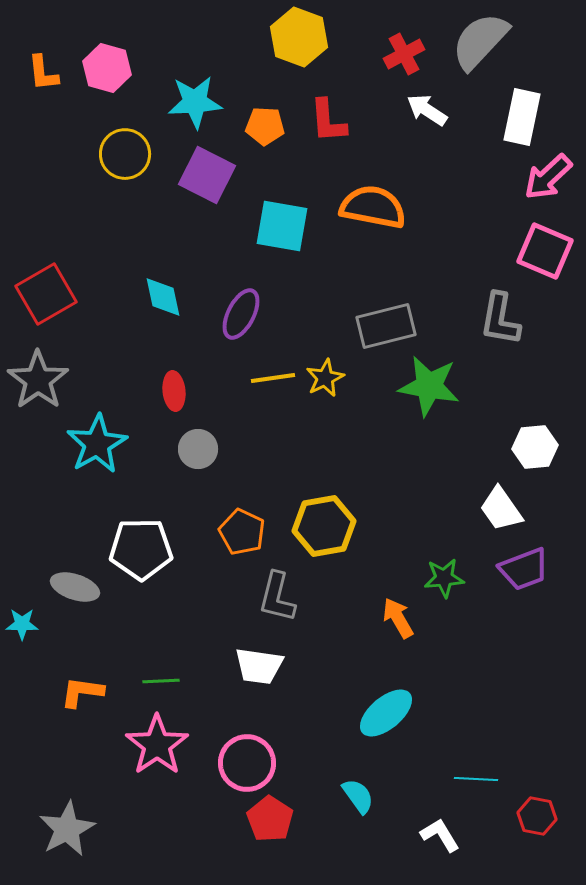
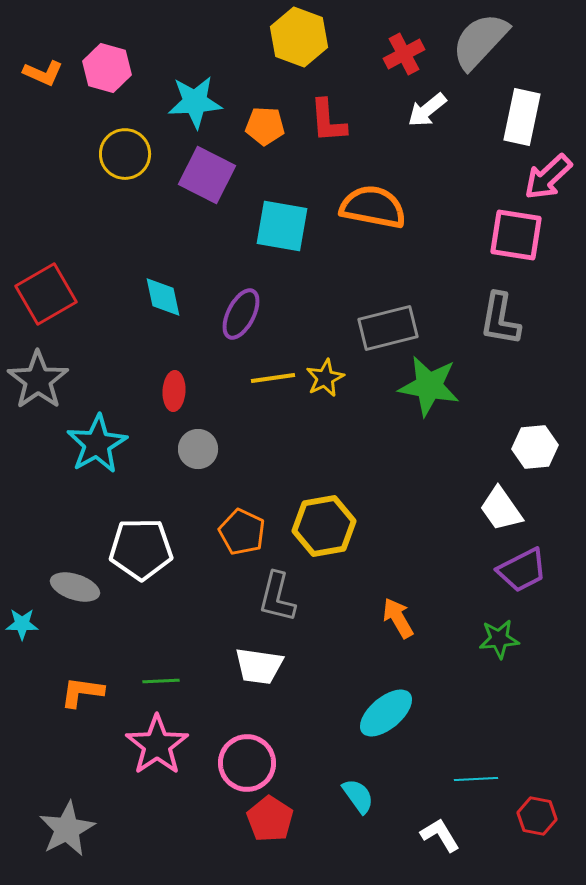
orange L-shape at (43, 73): rotated 60 degrees counterclockwise
white arrow at (427, 110): rotated 72 degrees counterclockwise
pink square at (545, 251): moved 29 px left, 16 px up; rotated 14 degrees counterclockwise
gray rectangle at (386, 326): moved 2 px right, 2 px down
red ellipse at (174, 391): rotated 9 degrees clockwise
purple trapezoid at (524, 569): moved 2 px left, 1 px down; rotated 6 degrees counterclockwise
green star at (444, 578): moved 55 px right, 61 px down
cyan line at (476, 779): rotated 6 degrees counterclockwise
